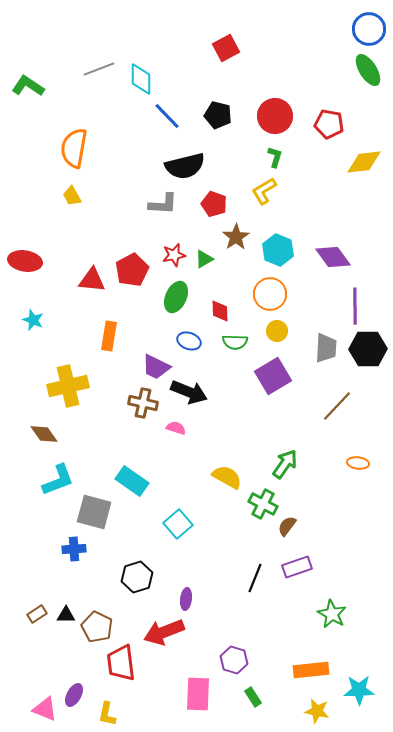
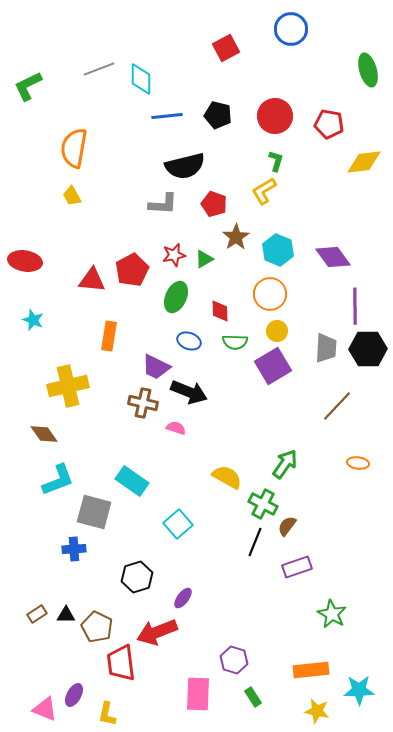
blue circle at (369, 29): moved 78 px left
green ellipse at (368, 70): rotated 16 degrees clockwise
green L-shape at (28, 86): rotated 60 degrees counterclockwise
blue line at (167, 116): rotated 52 degrees counterclockwise
green L-shape at (275, 157): moved 1 px right, 4 px down
purple square at (273, 376): moved 10 px up
black line at (255, 578): moved 36 px up
purple ellipse at (186, 599): moved 3 px left, 1 px up; rotated 30 degrees clockwise
red arrow at (164, 632): moved 7 px left
